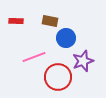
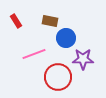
red rectangle: rotated 56 degrees clockwise
pink line: moved 3 px up
purple star: moved 2 px up; rotated 20 degrees clockwise
